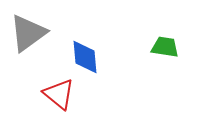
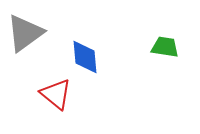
gray triangle: moved 3 px left
red triangle: moved 3 px left
